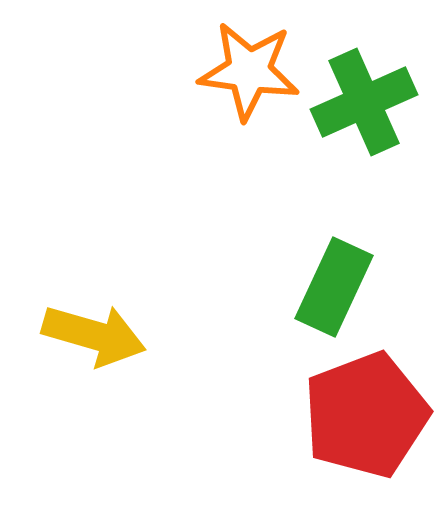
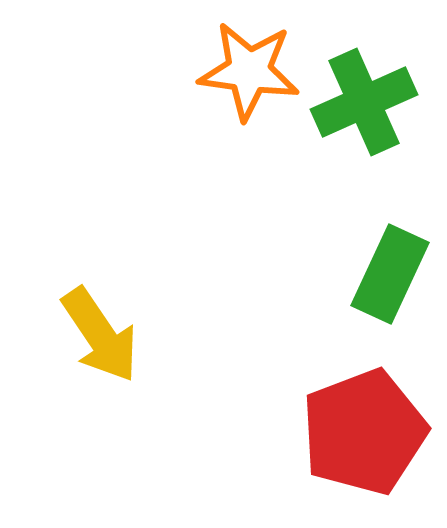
green rectangle: moved 56 px right, 13 px up
yellow arrow: moved 6 px right; rotated 40 degrees clockwise
red pentagon: moved 2 px left, 17 px down
